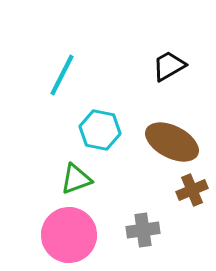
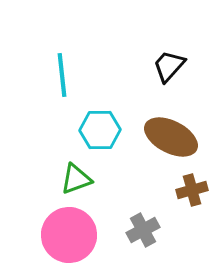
black trapezoid: rotated 18 degrees counterclockwise
cyan line: rotated 33 degrees counterclockwise
cyan hexagon: rotated 12 degrees counterclockwise
brown ellipse: moved 1 px left, 5 px up
brown cross: rotated 8 degrees clockwise
gray cross: rotated 20 degrees counterclockwise
